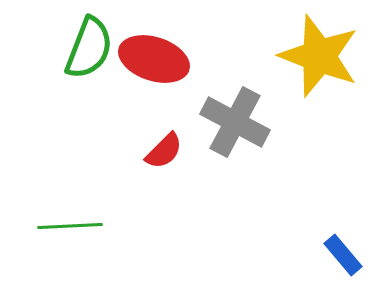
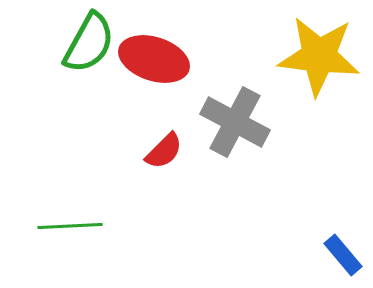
green semicircle: moved 5 px up; rotated 8 degrees clockwise
yellow star: rotated 14 degrees counterclockwise
